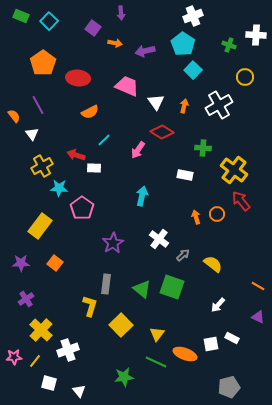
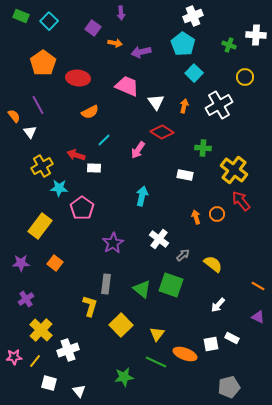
purple arrow at (145, 51): moved 4 px left, 1 px down
cyan square at (193, 70): moved 1 px right, 3 px down
white triangle at (32, 134): moved 2 px left, 2 px up
green square at (172, 287): moved 1 px left, 2 px up
